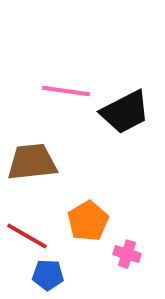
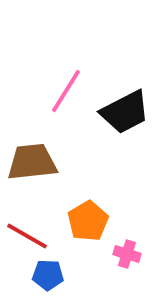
pink line: rotated 66 degrees counterclockwise
